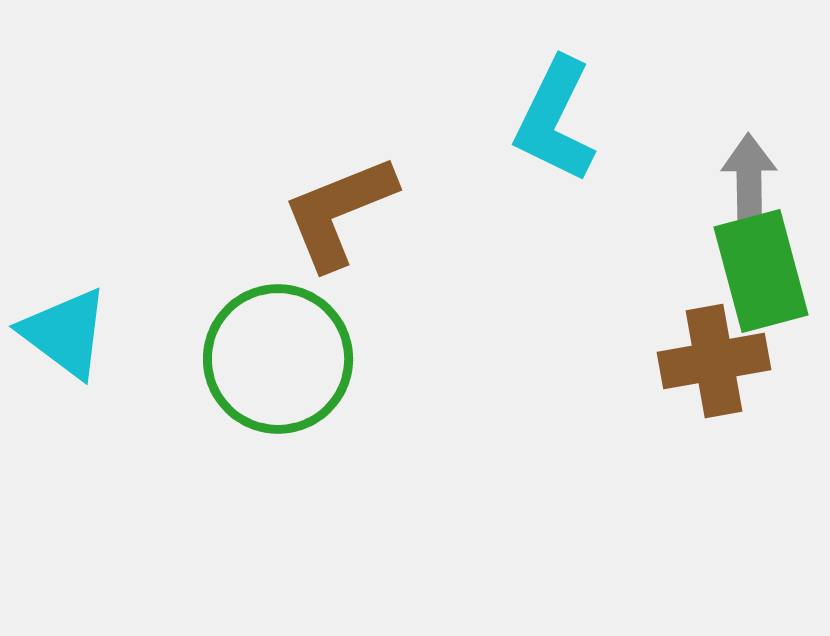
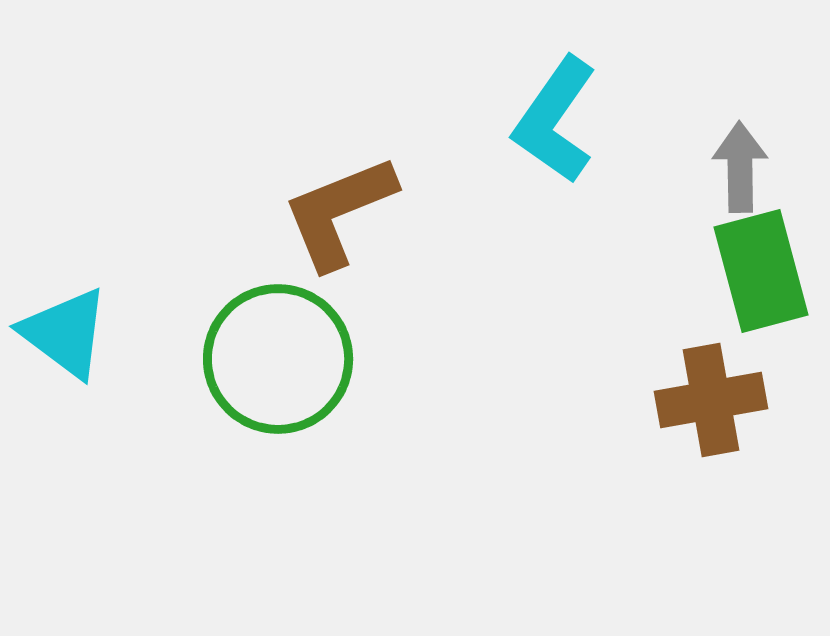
cyan L-shape: rotated 9 degrees clockwise
gray arrow: moved 9 px left, 12 px up
brown cross: moved 3 px left, 39 px down
